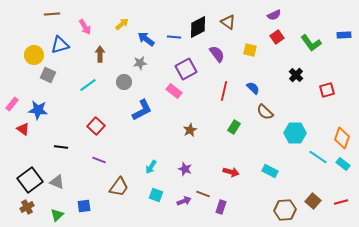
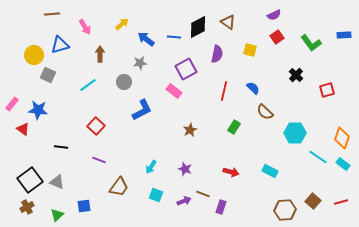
purple semicircle at (217, 54): rotated 48 degrees clockwise
